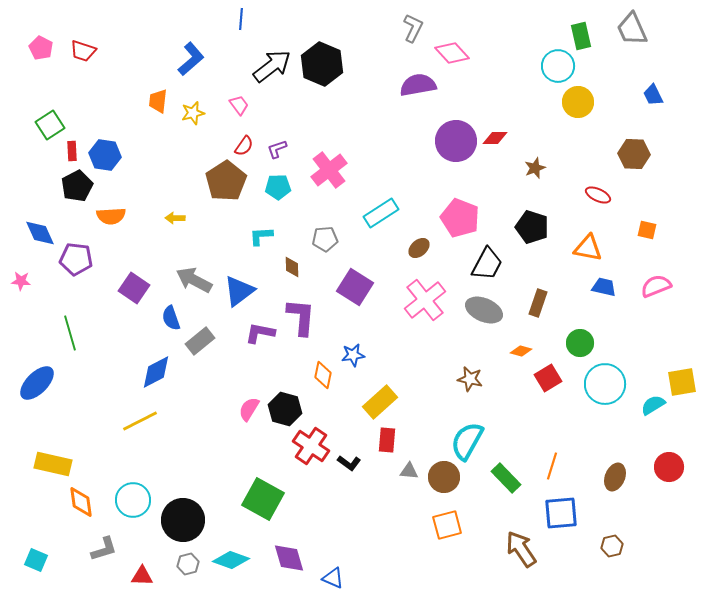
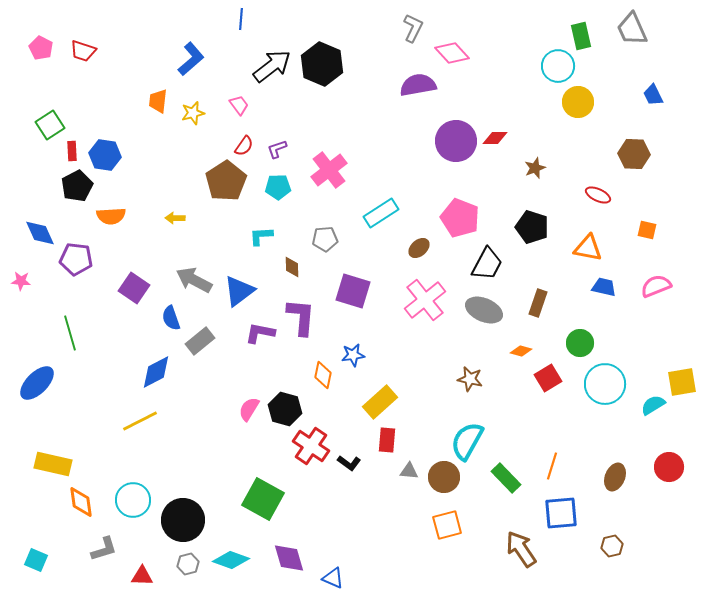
purple square at (355, 287): moved 2 px left, 4 px down; rotated 15 degrees counterclockwise
